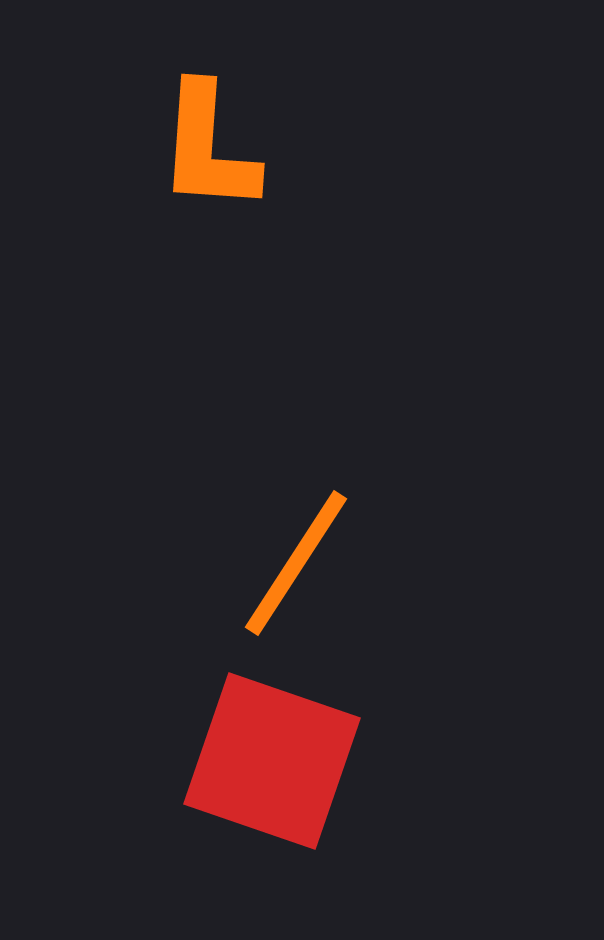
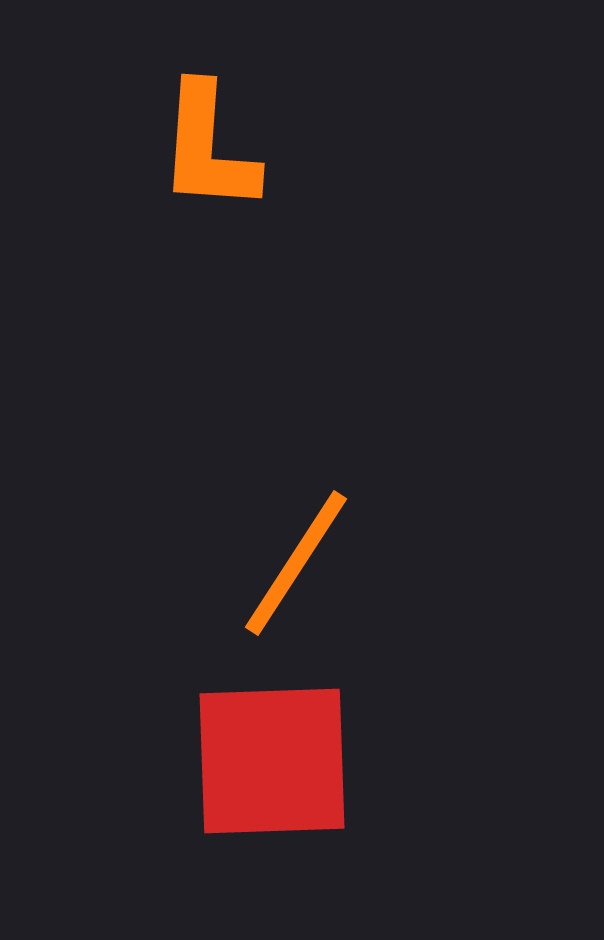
red square: rotated 21 degrees counterclockwise
